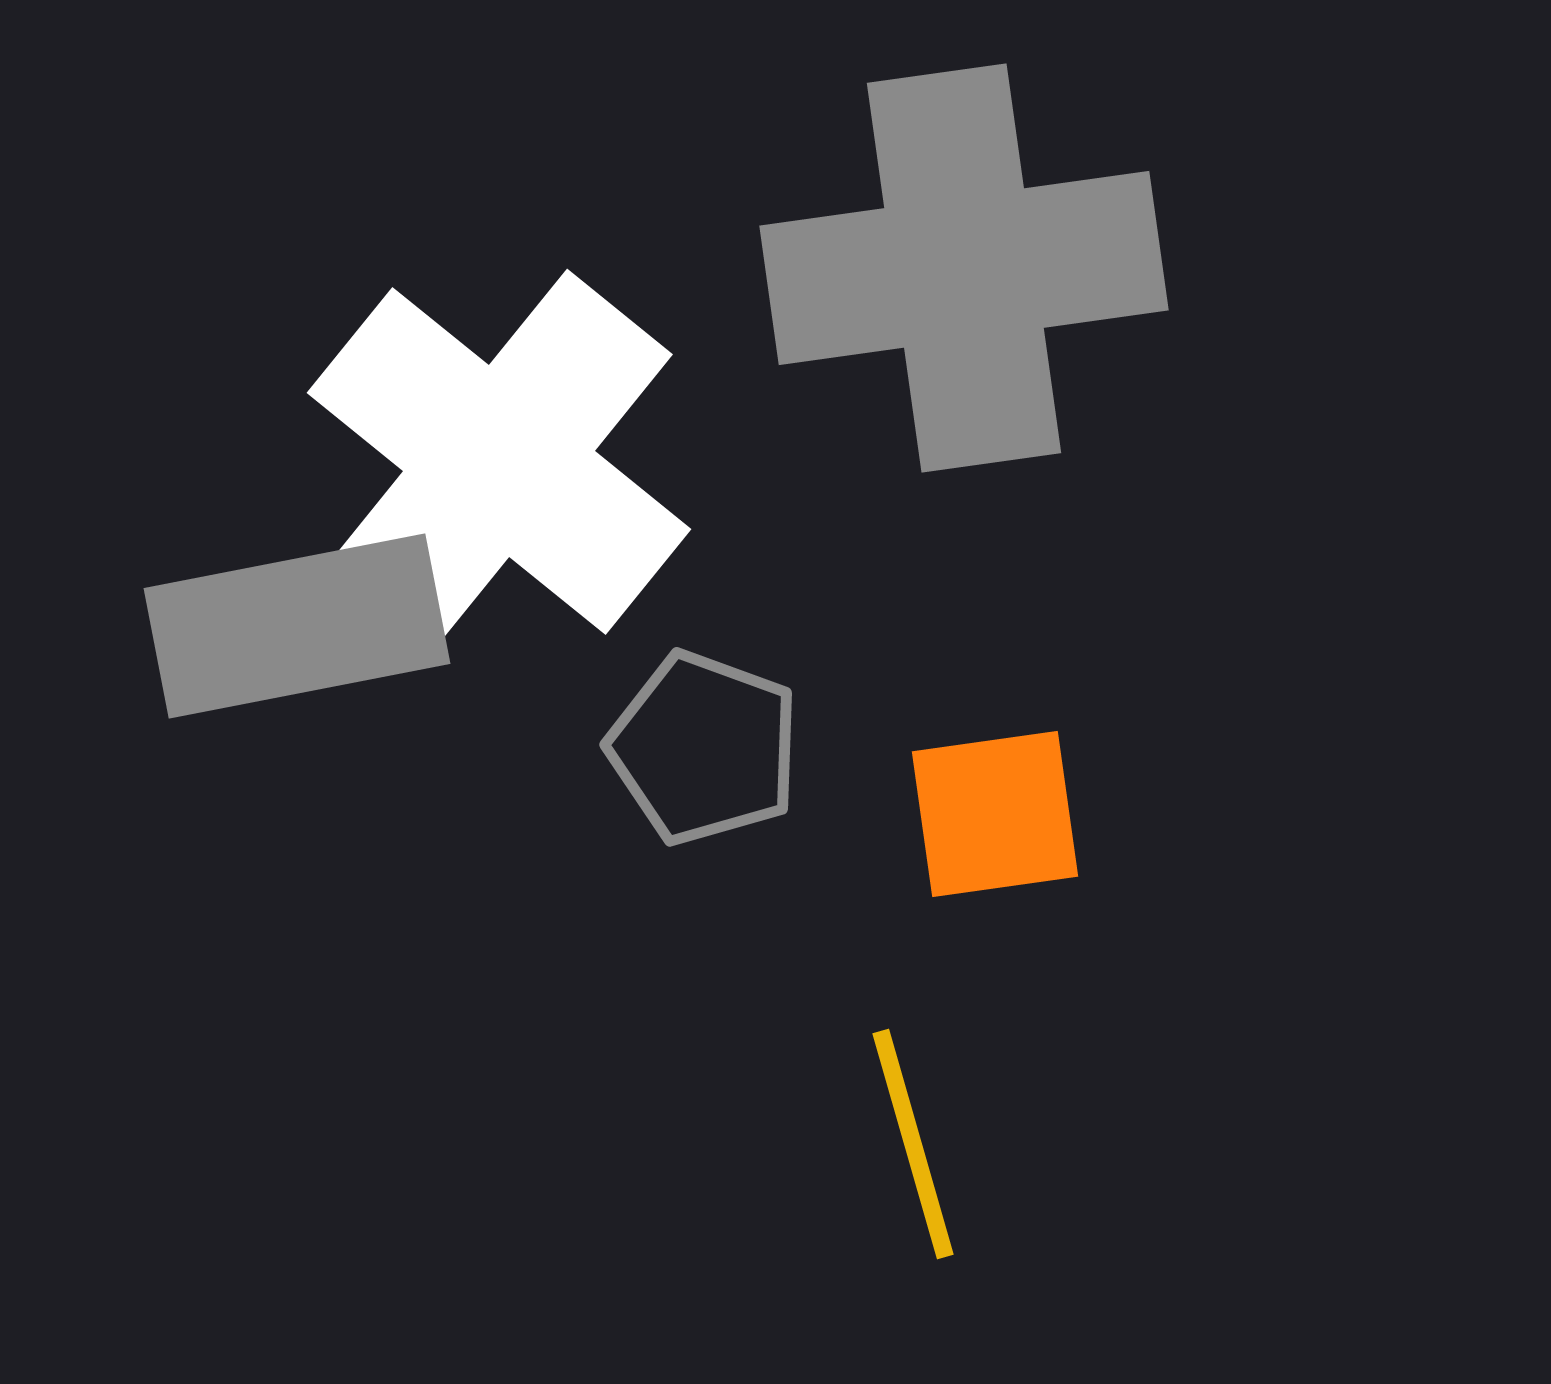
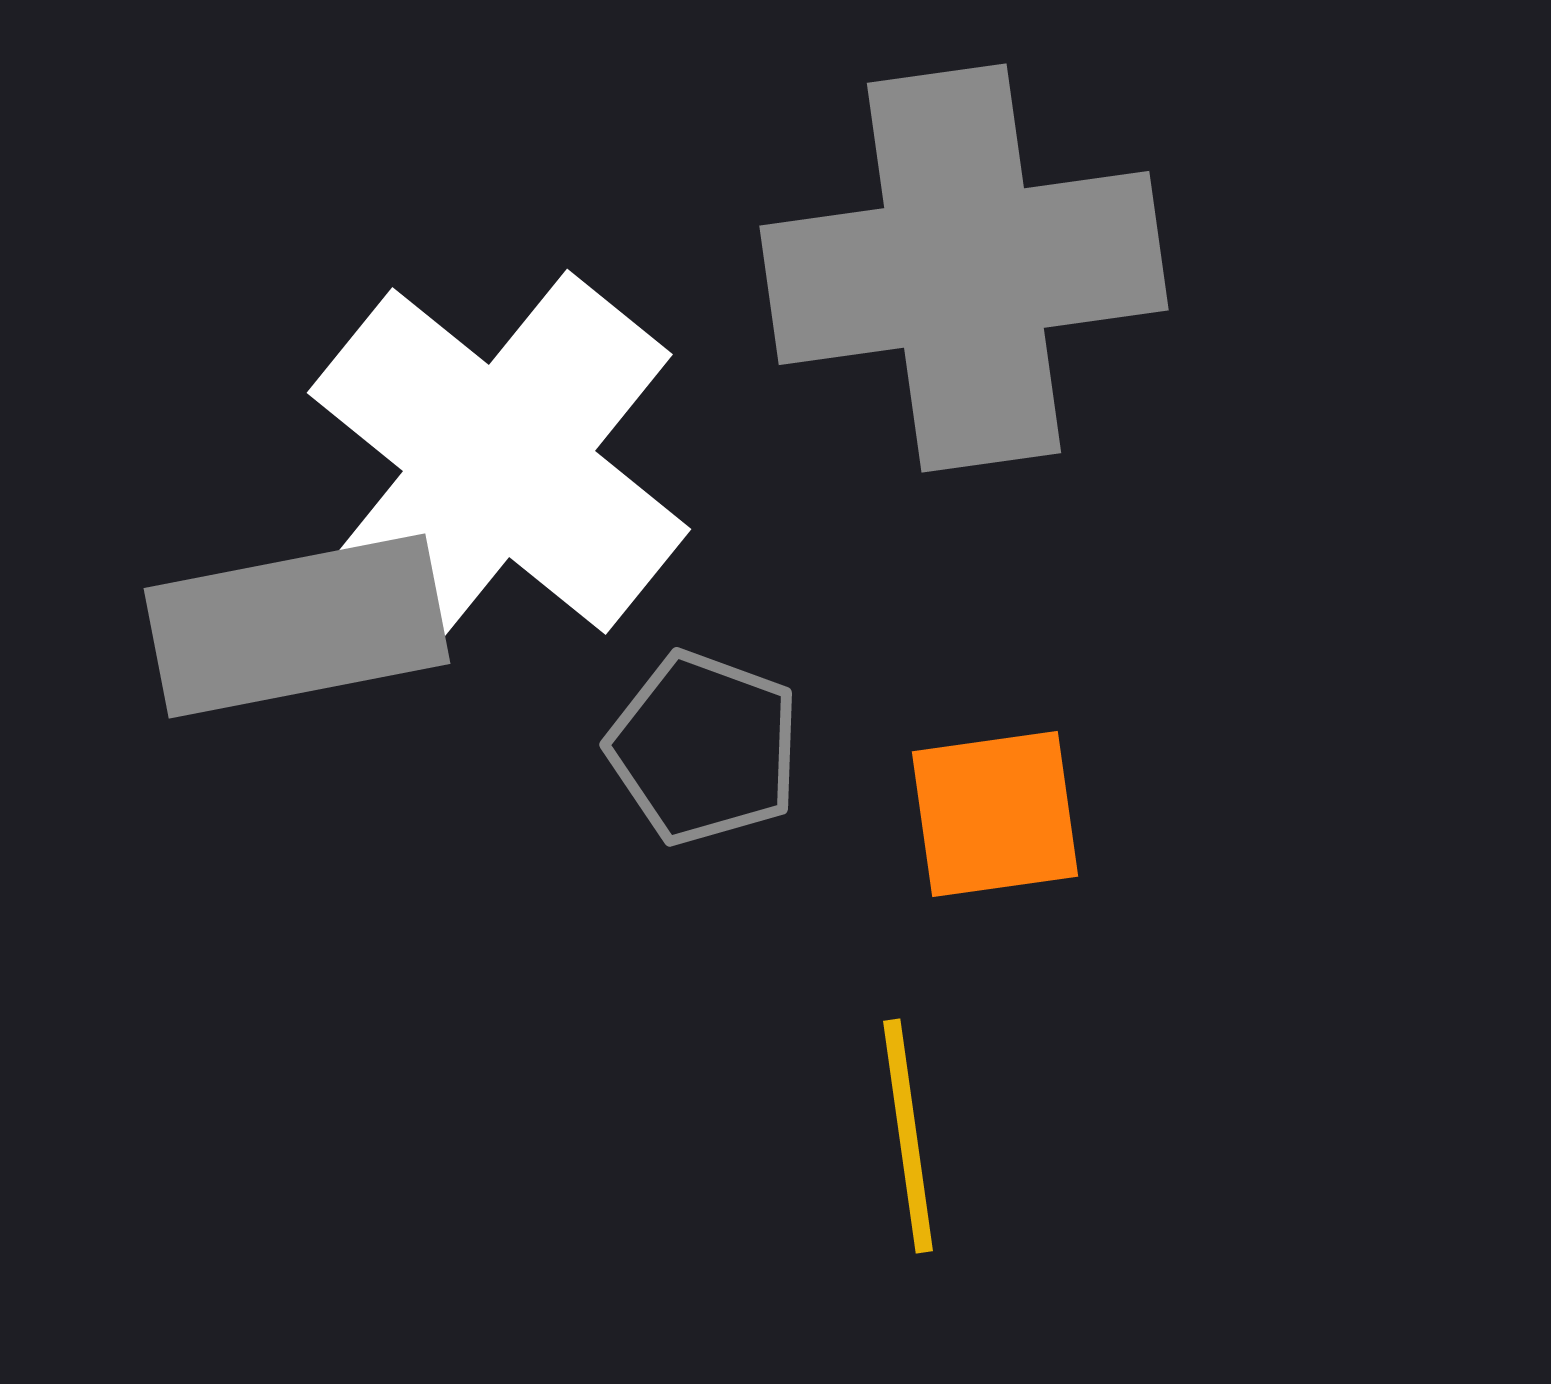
yellow line: moved 5 px left, 8 px up; rotated 8 degrees clockwise
